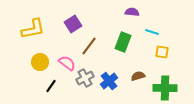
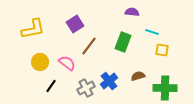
purple square: moved 2 px right
yellow square: moved 2 px up
gray cross: moved 1 px right, 10 px down
